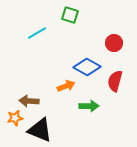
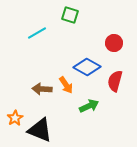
orange arrow: moved 1 px up; rotated 78 degrees clockwise
brown arrow: moved 13 px right, 12 px up
green arrow: rotated 24 degrees counterclockwise
orange star: rotated 21 degrees counterclockwise
